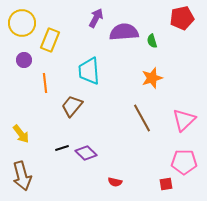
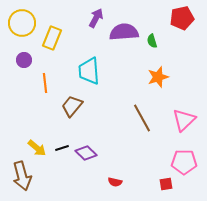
yellow rectangle: moved 2 px right, 2 px up
orange star: moved 6 px right, 1 px up
yellow arrow: moved 16 px right, 14 px down; rotated 12 degrees counterclockwise
